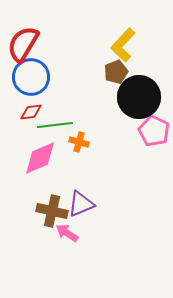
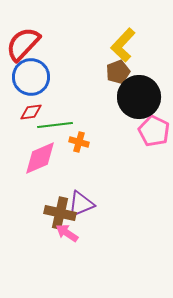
red semicircle: rotated 12 degrees clockwise
brown pentagon: moved 2 px right
brown cross: moved 8 px right, 2 px down
